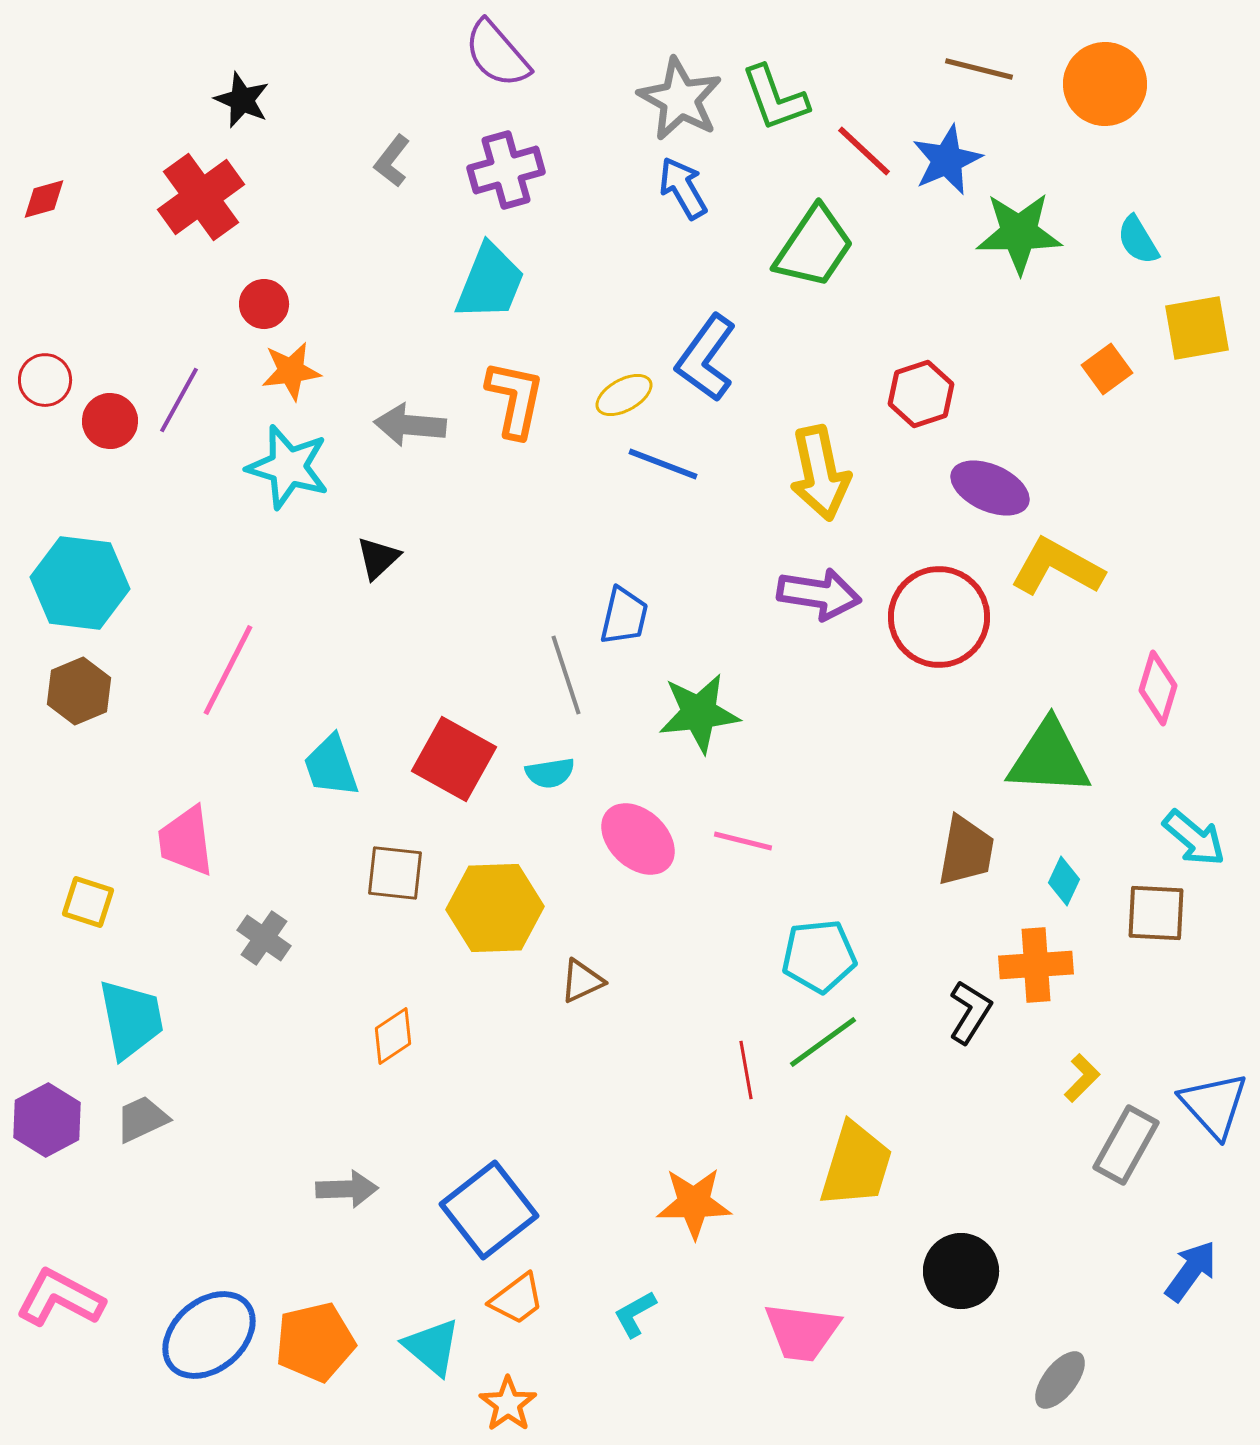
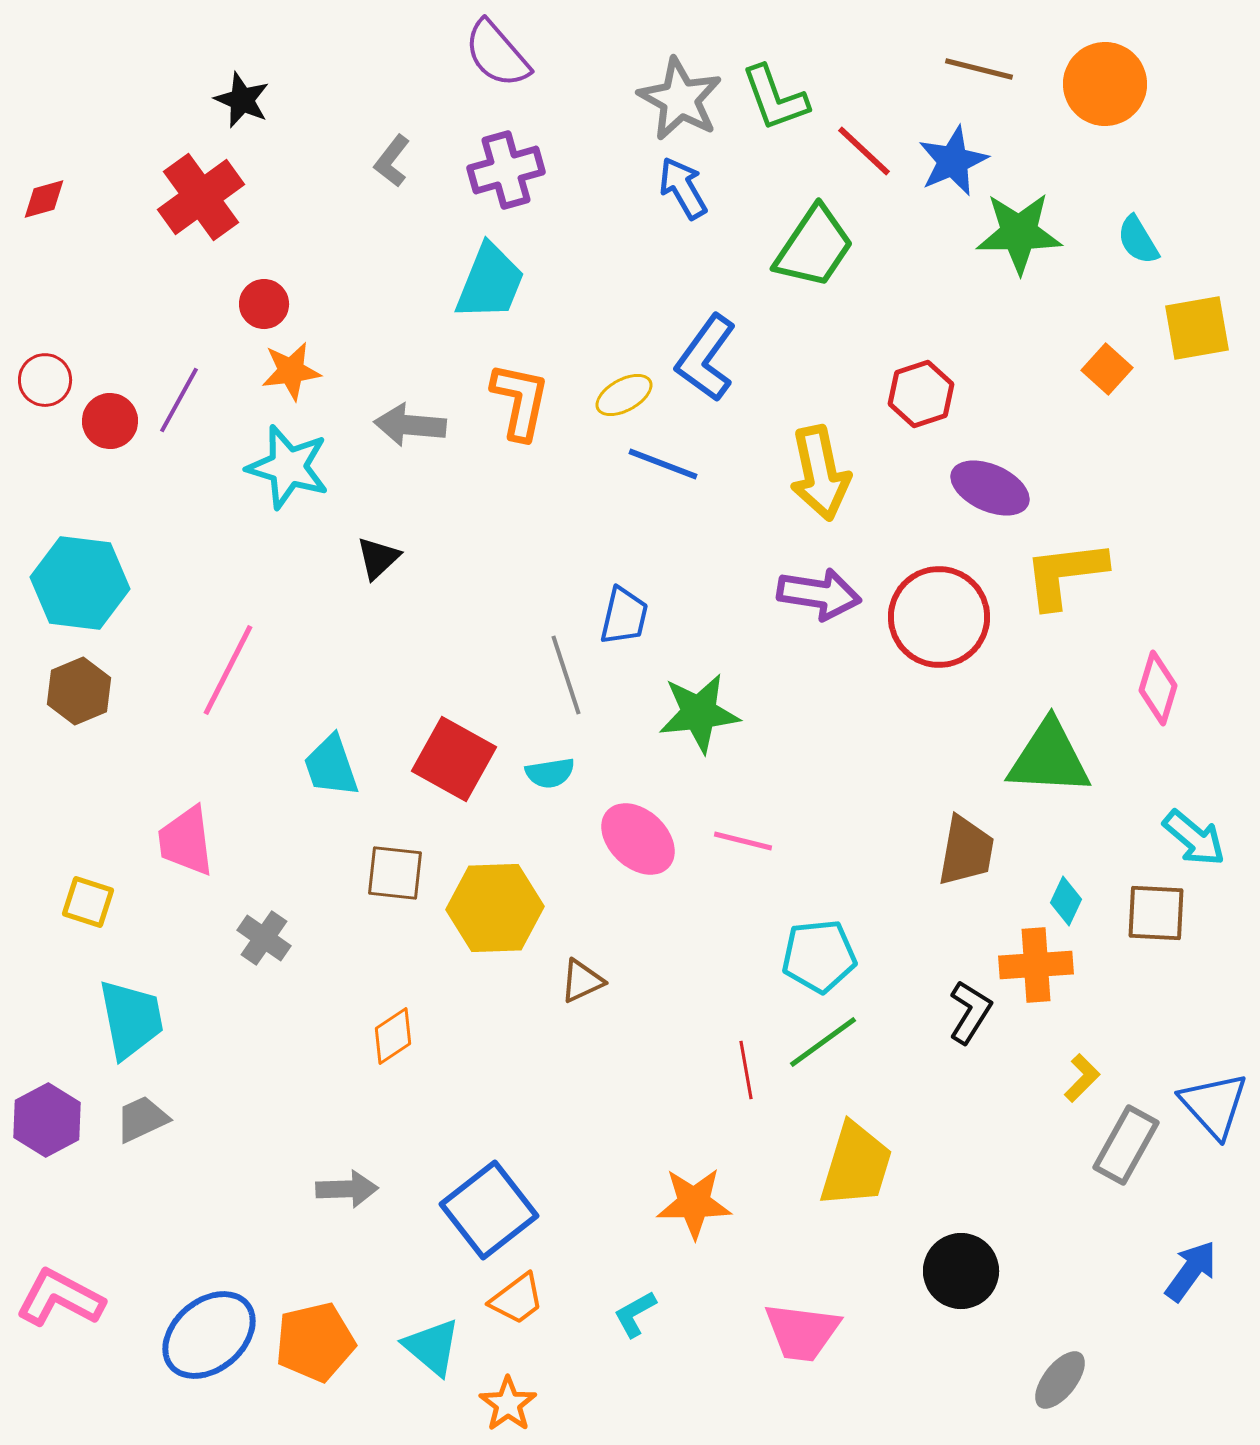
blue star at (947, 160): moved 6 px right, 1 px down
orange square at (1107, 369): rotated 12 degrees counterclockwise
orange L-shape at (515, 399): moved 5 px right, 2 px down
yellow L-shape at (1057, 567): moved 8 px right, 7 px down; rotated 36 degrees counterclockwise
cyan diamond at (1064, 881): moved 2 px right, 20 px down
